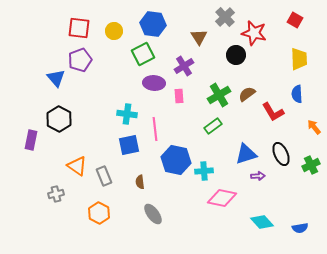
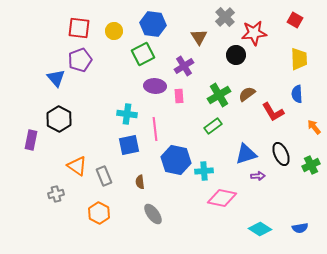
red star at (254, 33): rotated 20 degrees counterclockwise
purple ellipse at (154, 83): moved 1 px right, 3 px down
cyan diamond at (262, 222): moved 2 px left, 7 px down; rotated 15 degrees counterclockwise
